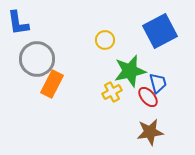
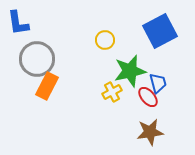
orange rectangle: moved 5 px left, 2 px down
